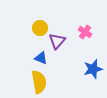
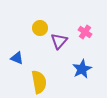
purple triangle: moved 2 px right
blue triangle: moved 24 px left
blue star: moved 11 px left; rotated 12 degrees counterclockwise
